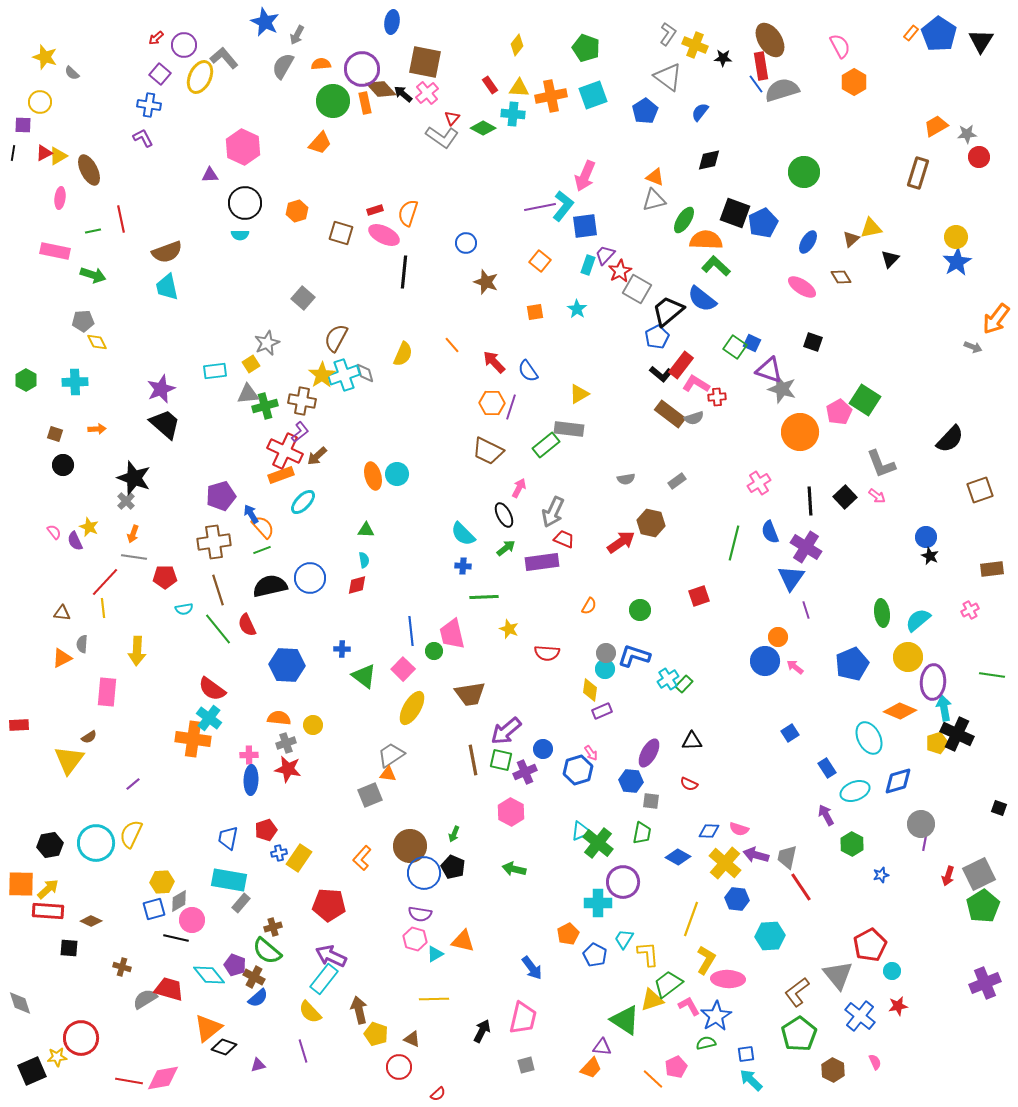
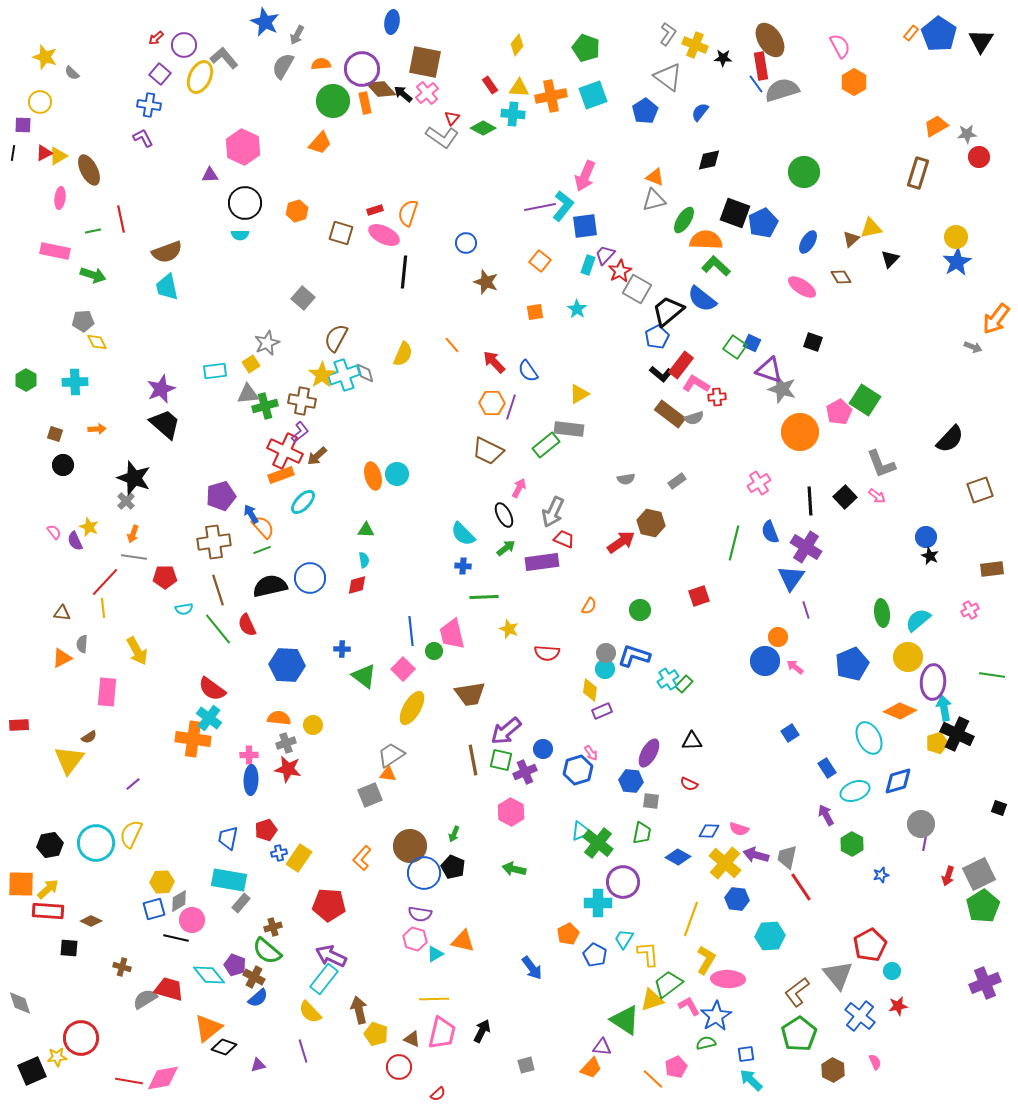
yellow arrow at (137, 651): rotated 32 degrees counterclockwise
pink trapezoid at (523, 1018): moved 81 px left, 15 px down
